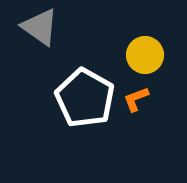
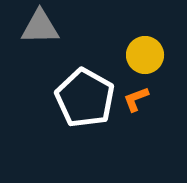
gray triangle: rotated 36 degrees counterclockwise
